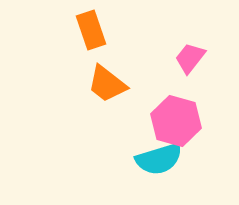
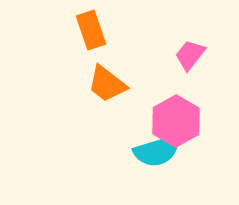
pink trapezoid: moved 3 px up
pink hexagon: rotated 15 degrees clockwise
cyan semicircle: moved 2 px left, 8 px up
